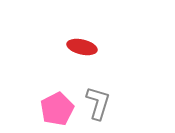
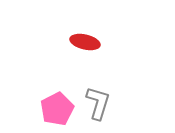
red ellipse: moved 3 px right, 5 px up
